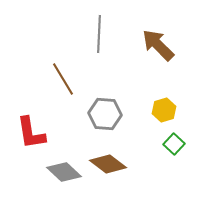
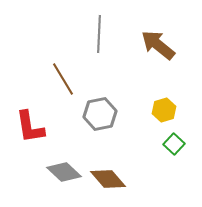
brown arrow: rotated 6 degrees counterclockwise
gray hexagon: moved 5 px left; rotated 16 degrees counterclockwise
red L-shape: moved 1 px left, 6 px up
brown diamond: moved 15 px down; rotated 12 degrees clockwise
